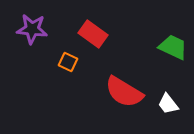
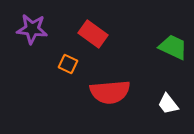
orange square: moved 2 px down
red semicircle: moved 14 px left; rotated 36 degrees counterclockwise
